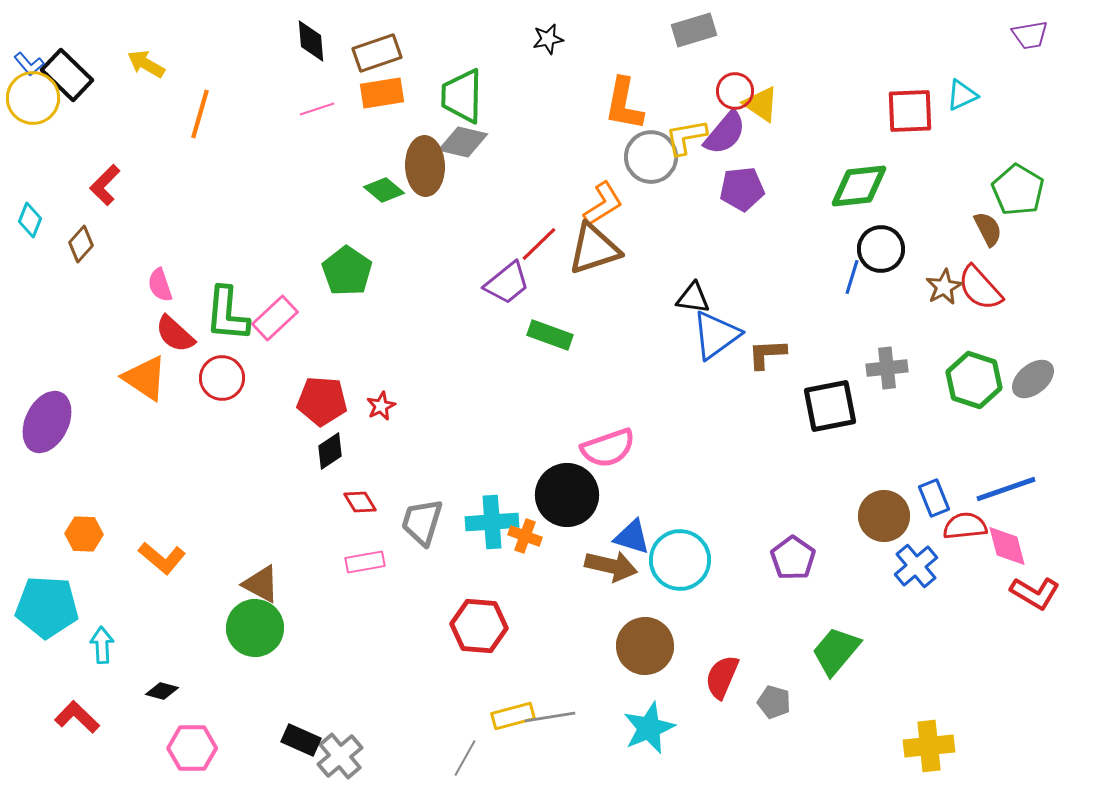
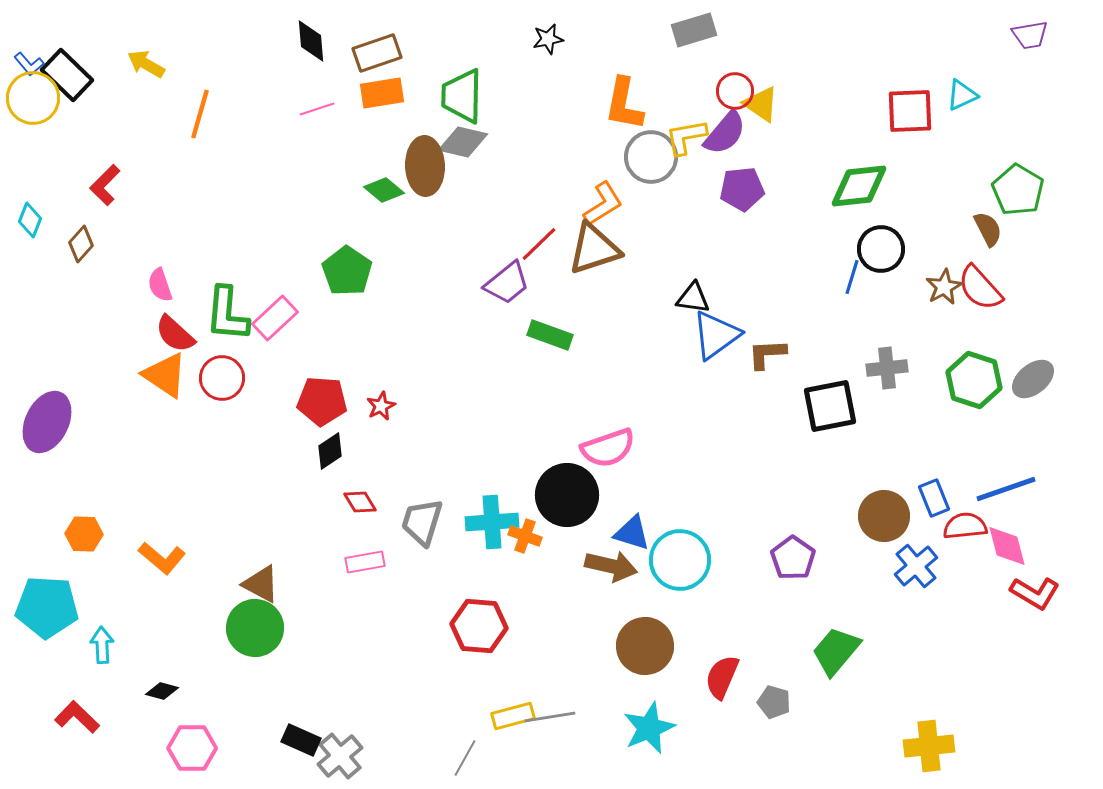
orange triangle at (145, 378): moved 20 px right, 3 px up
blue triangle at (632, 537): moved 4 px up
